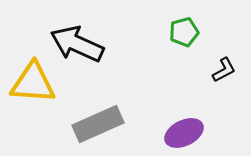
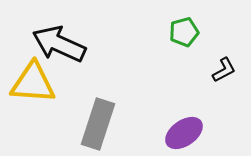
black arrow: moved 18 px left
gray rectangle: rotated 48 degrees counterclockwise
purple ellipse: rotated 9 degrees counterclockwise
